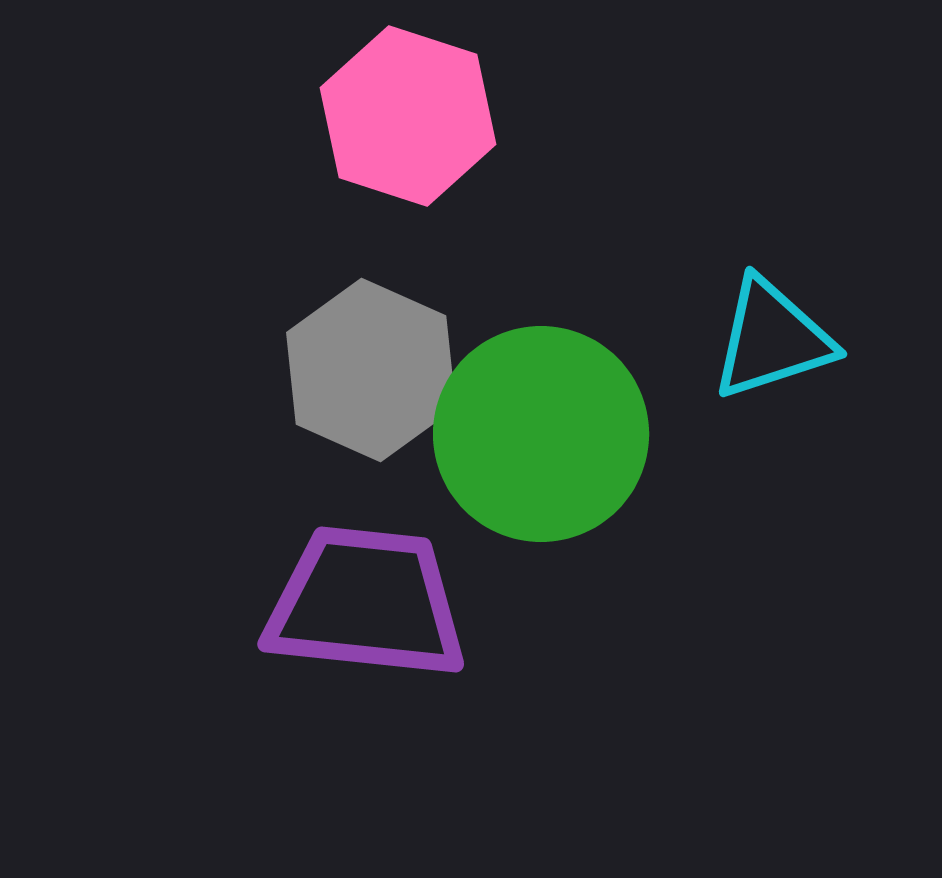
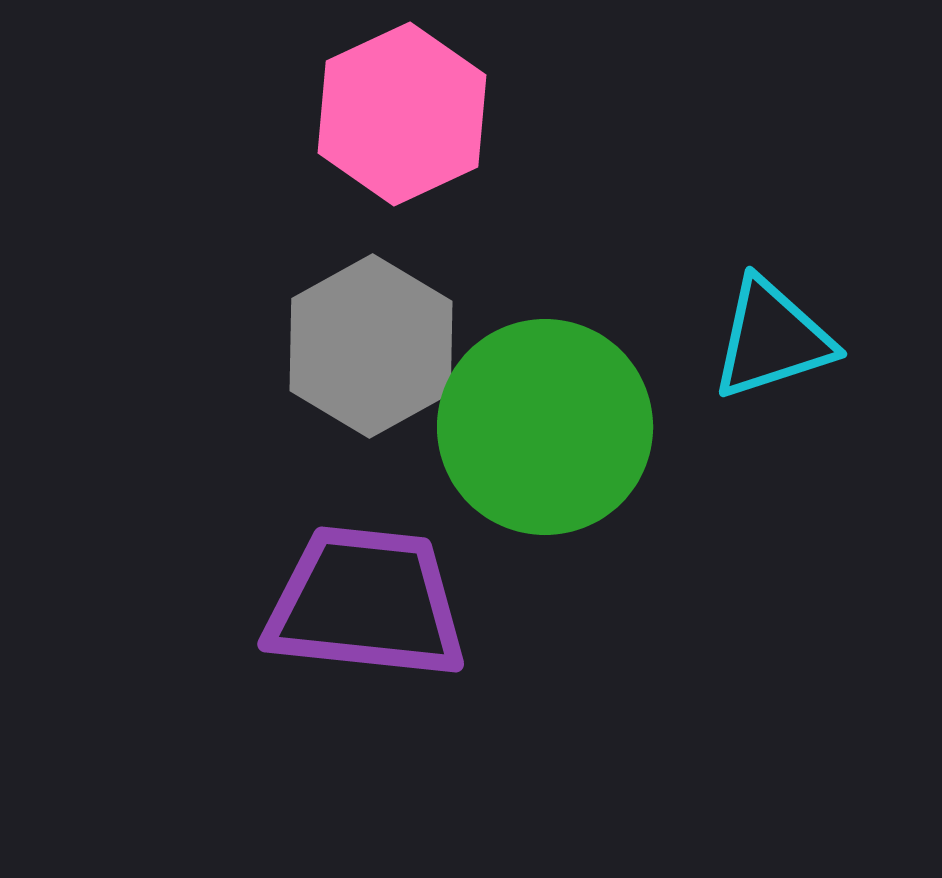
pink hexagon: moved 6 px left, 2 px up; rotated 17 degrees clockwise
gray hexagon: moved 24 px up; rotated 7 degrees clockwise
green circle: moved 4 px right, 7 px up
